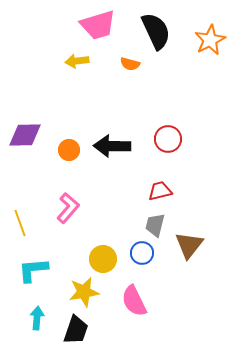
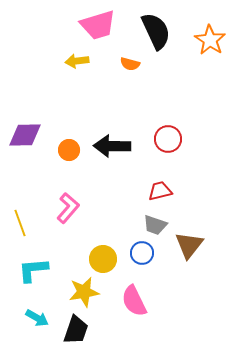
orange star: rotated 12 degrees counterclockwise
gray trapezoid: rotated 85 degrees counterclockwise
cyan arrow: rotated 115 degrees clockwise
